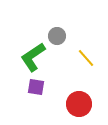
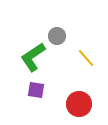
purple square: moved 3 px down
